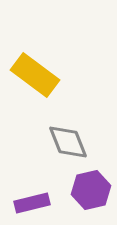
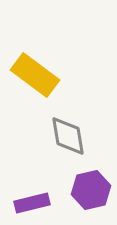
gray diamond: moved 6 px up; rotated 12 degrees clockwise
